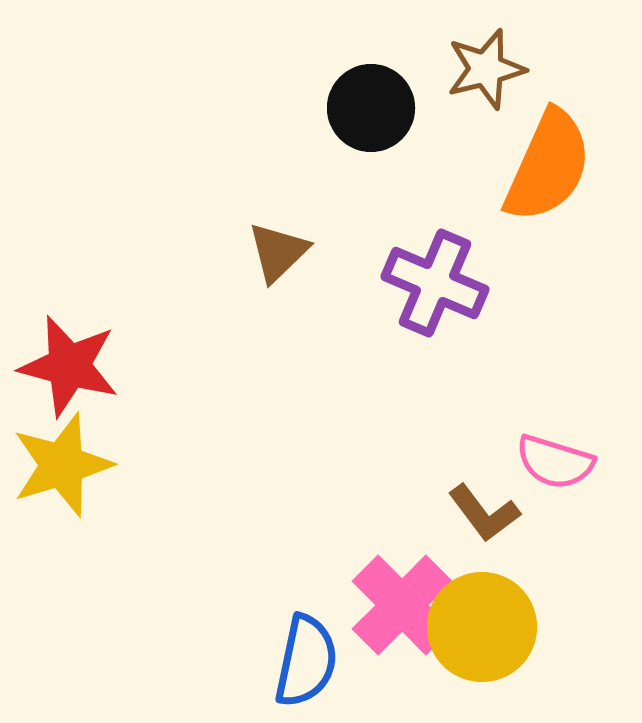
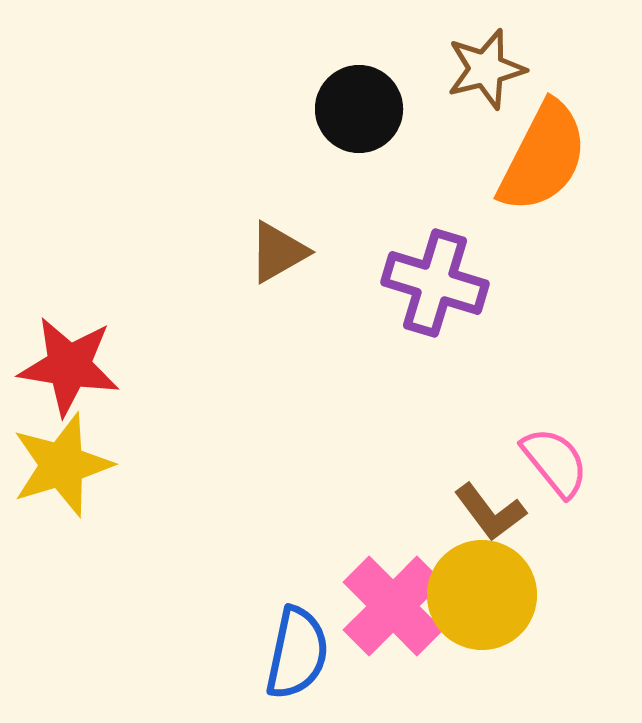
black circle: moved 12 px left, 1 px down
orange semicircle: moved 5 px left, 9 px up; rotated 3 degrees clockwise
brown triangle: rotated 14 degrees clockwise
purple cross: rotated 6 degrees counterclockwise
red star: rotated 6 degrees counterclockwise
pink semicircle: rotated 146 degrees counterclockwise
brown L-shape: moved 6 px right, 1 px up
pink cross: moved 9 px left, 1 px down
yellow circle: moved 32 px up
blue semicircle: moved 9 px left, 8 px up
